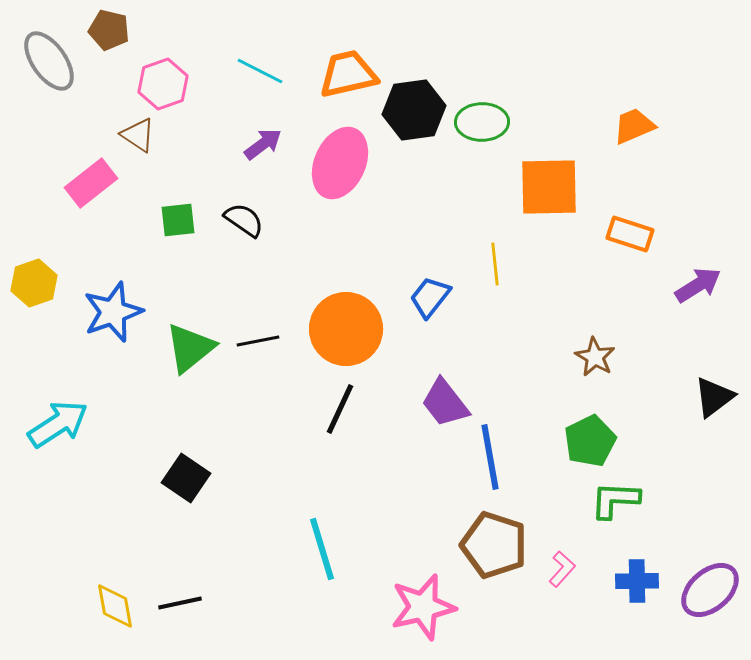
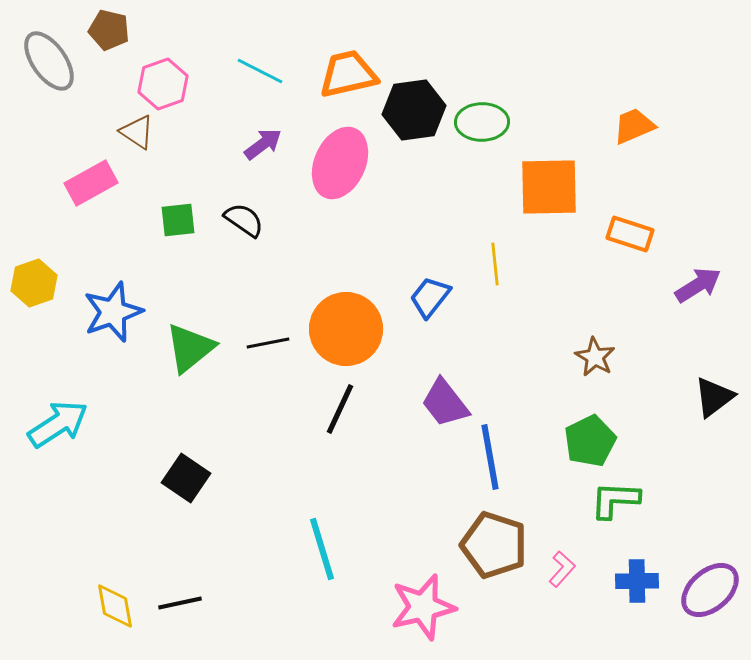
brown triangle at (138, 135): moved 1 px left, 3 px up
pink rectangle at (91, 183): rotated 9 degrees clockwise
black line at (258, 341): moved 10 px right, 2 px down
